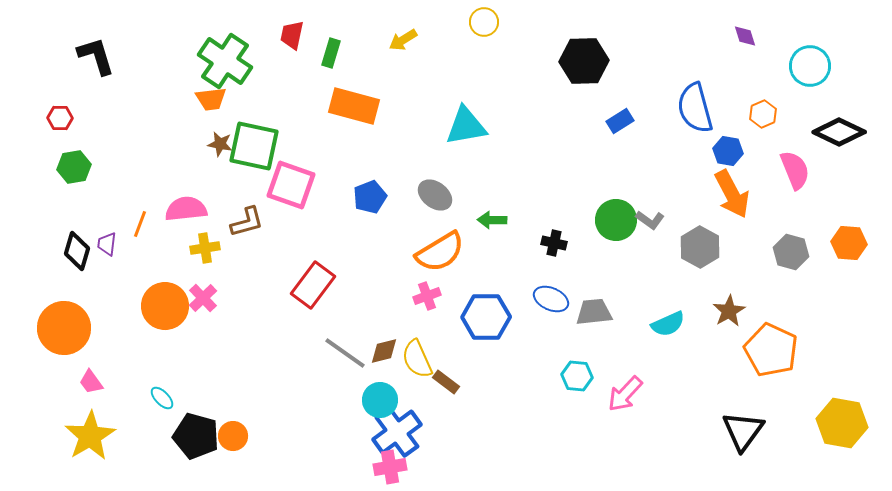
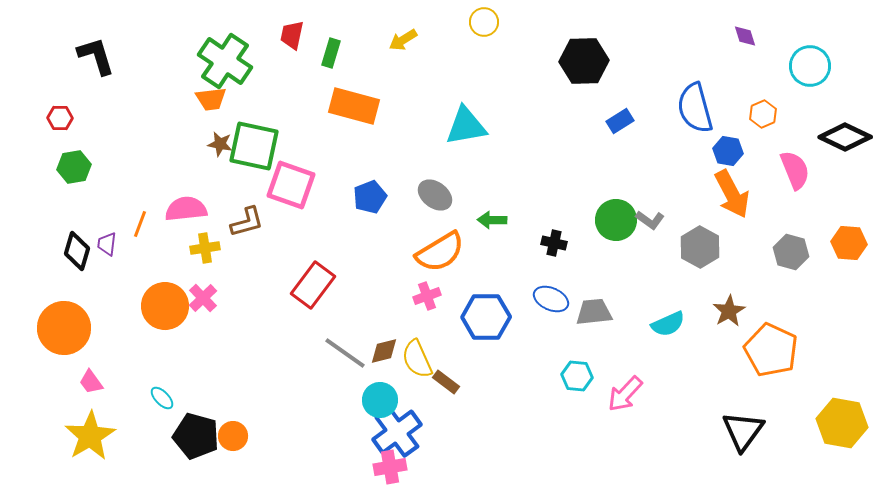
black diamond at (839, 132): moved 6 px right, 5 px down
